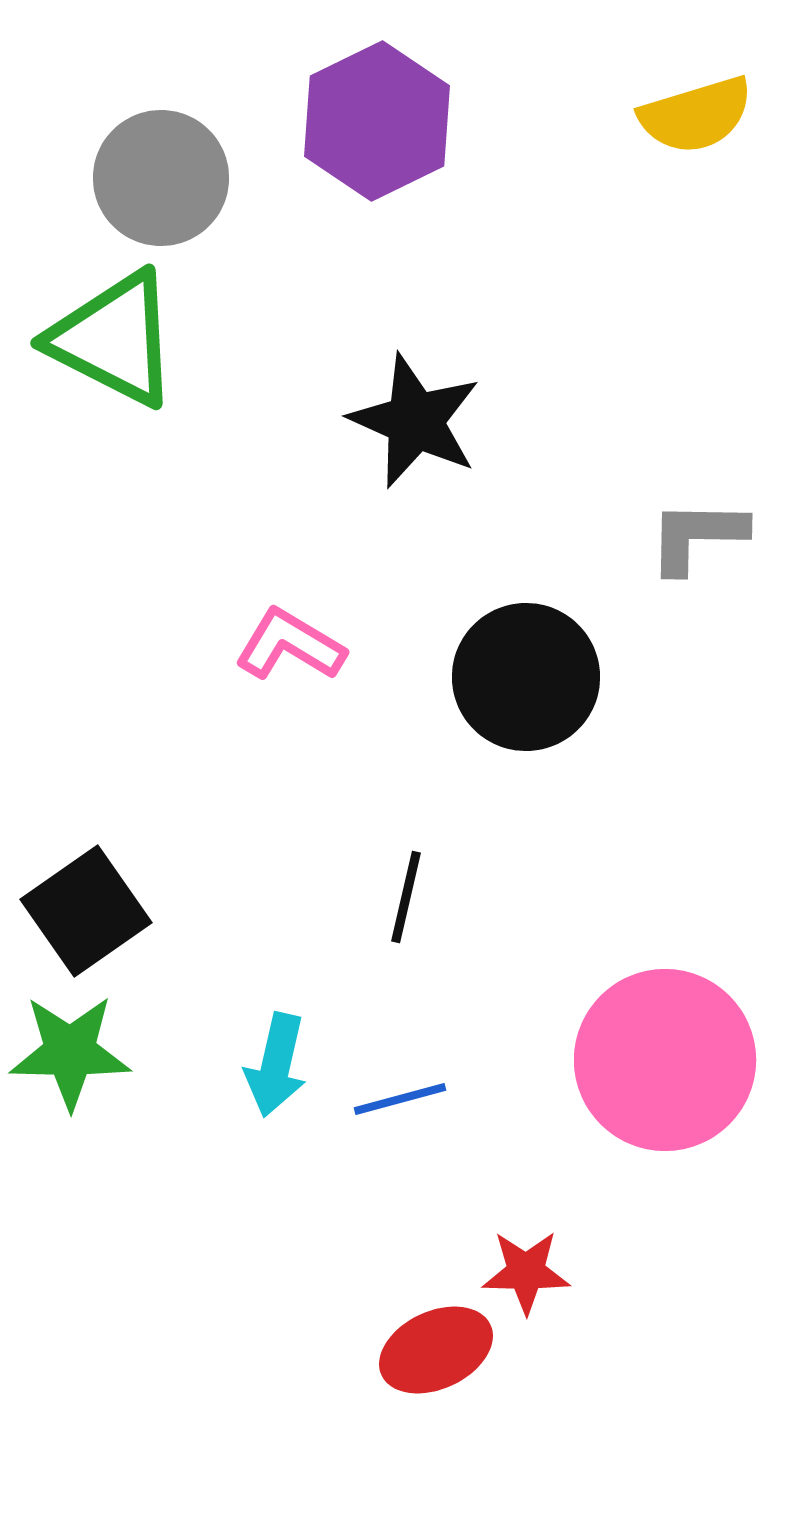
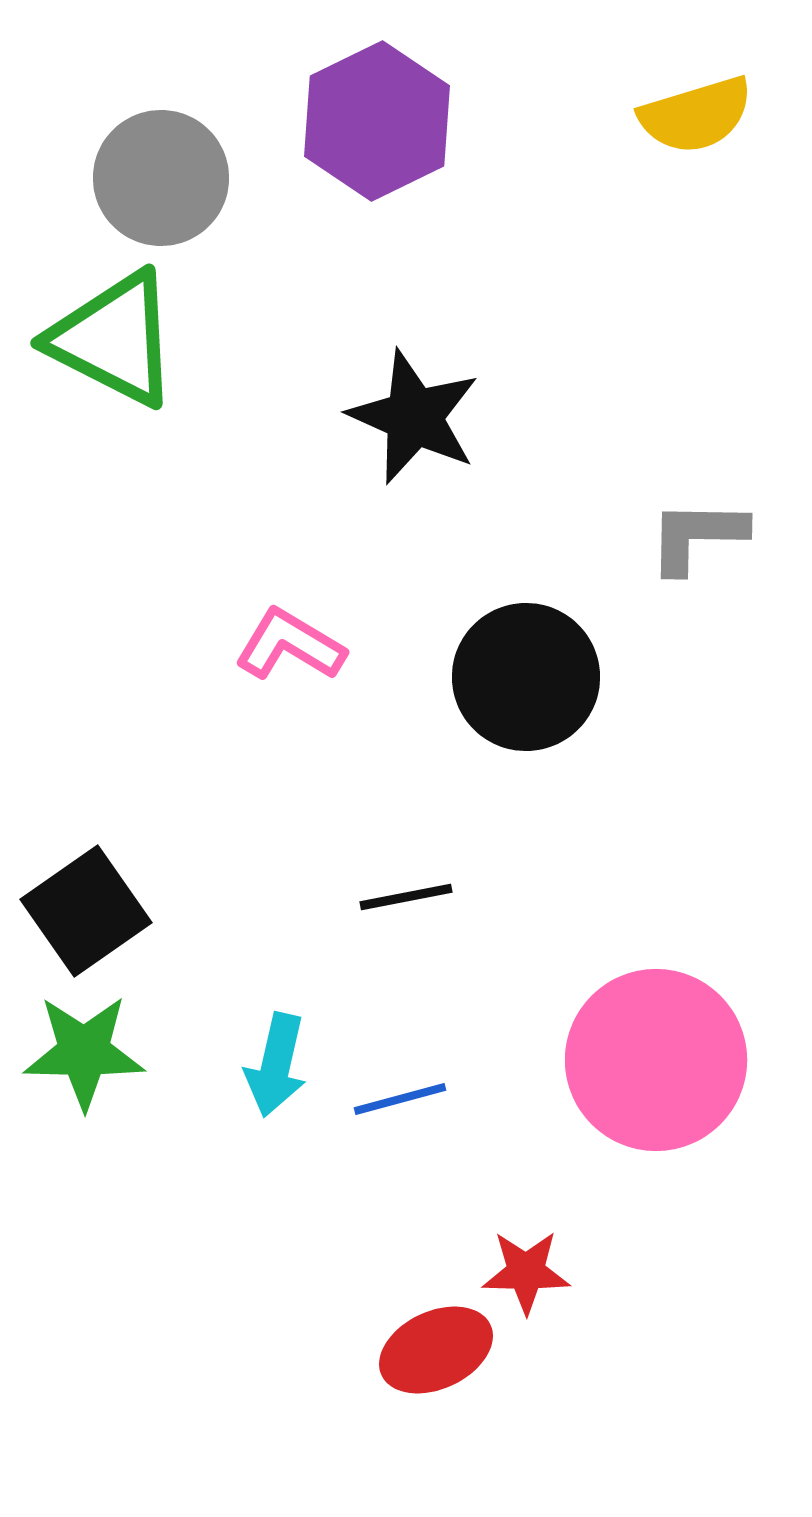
black star: moved 1 px left, 4 px up
black line: rotated 66 degrees clockwise
green star: moved 14 px right
pink circle: moved 9 px left
